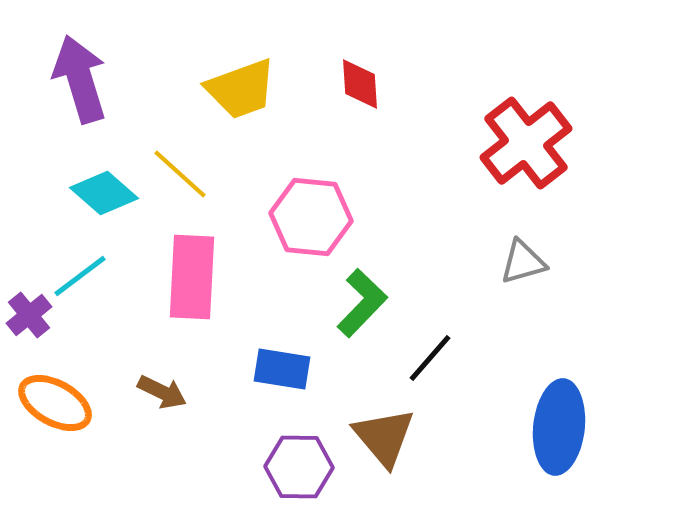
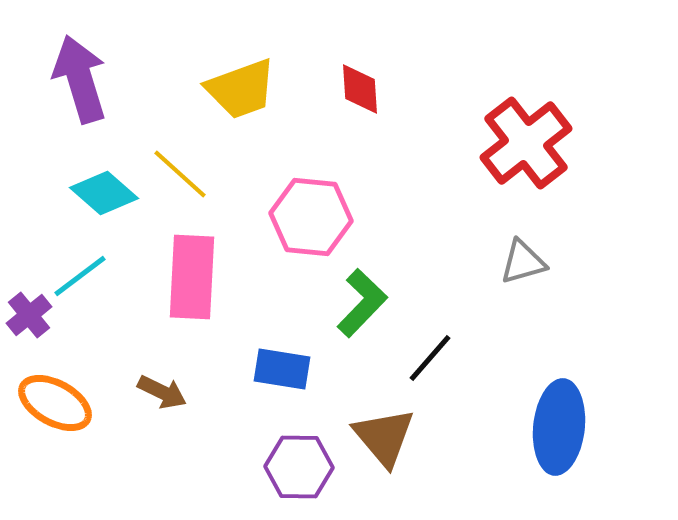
red diamond: moved 5 px down
